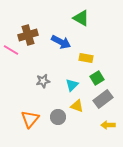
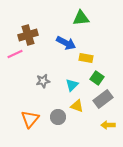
green triangle: rotated 36 degrees counterclockwise
blue arrow: moved 5 px right, 1 px down
pink line: moved 4 px right, 4 px down; rotated 56 degrees counterclockwise
green square: rotated 24 degrees counterclockwise
